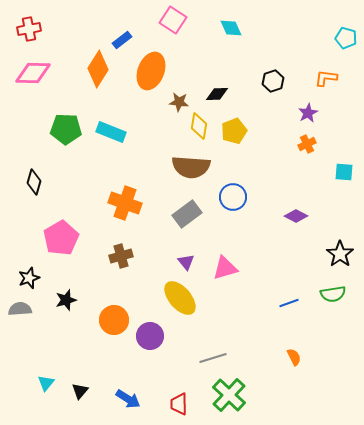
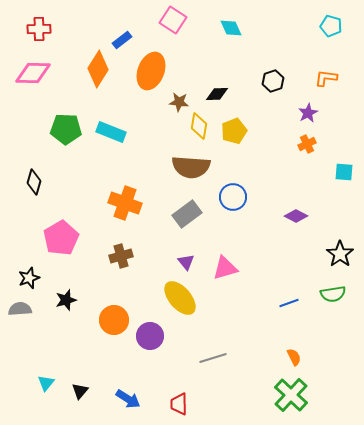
red cross at (29, 29): moved 10 px right; rotated 10 degrees clockwise
cyan pentagon at (346, 38): moved 15 px left, 12 px up
green cross at (229, 395): moved 62 px right
